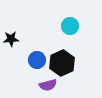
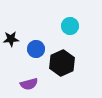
blue circle: moved 1 px left, 11 px up
purple semicircle: moved 19 px left, 1 px up
